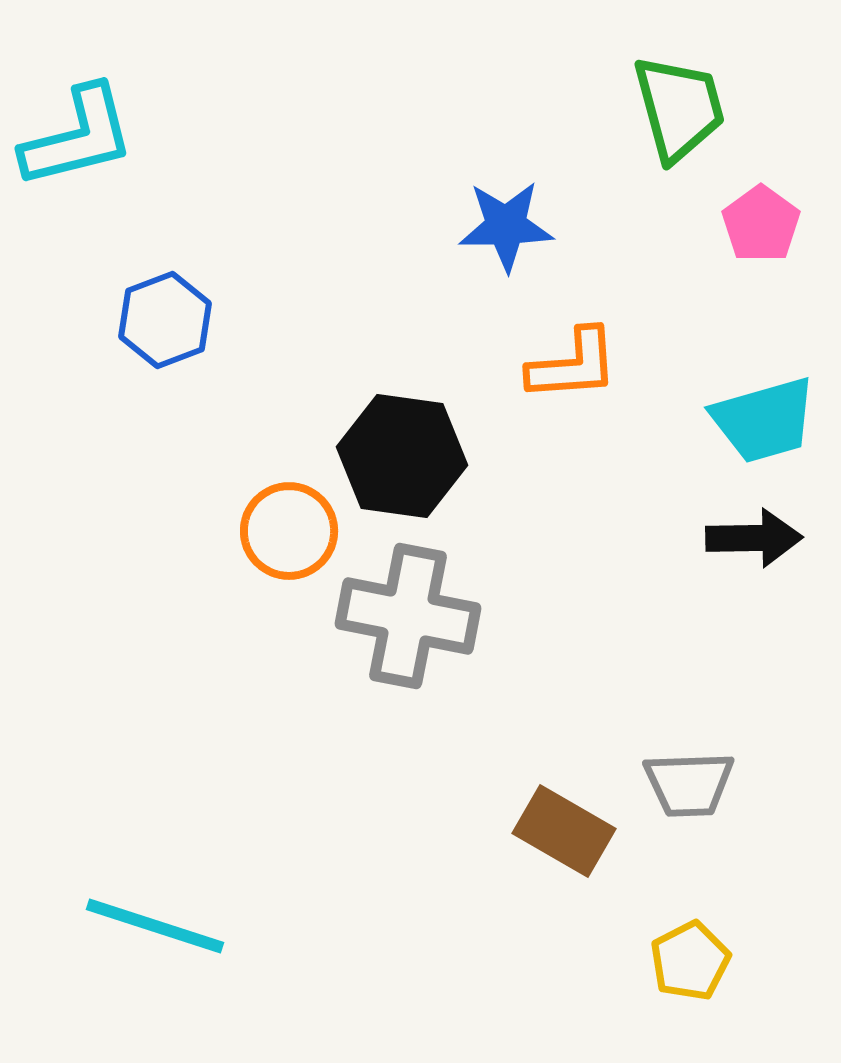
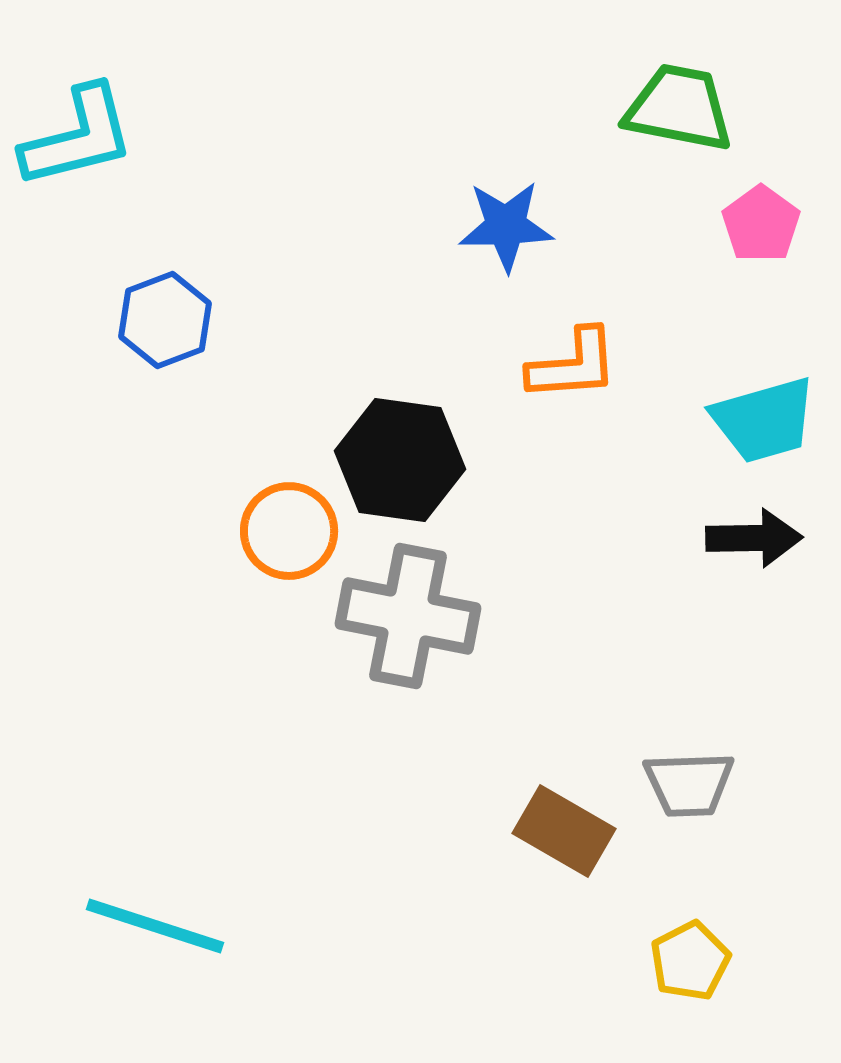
green trapezoid: rotated 64 degrees counterclockwise
black hexagon: moved 2 px left, 4 px down
